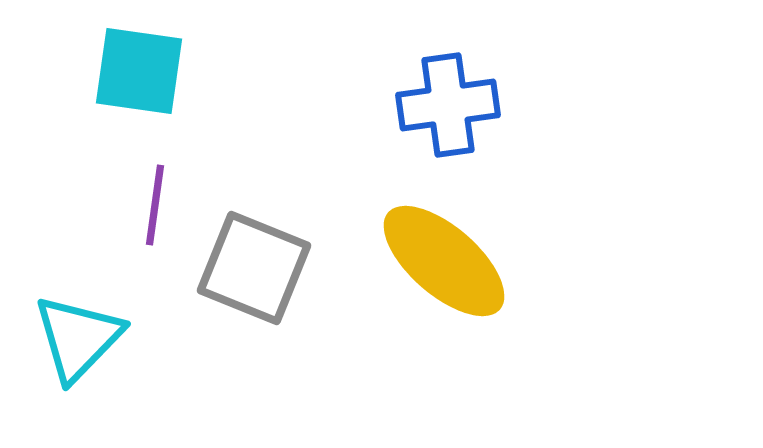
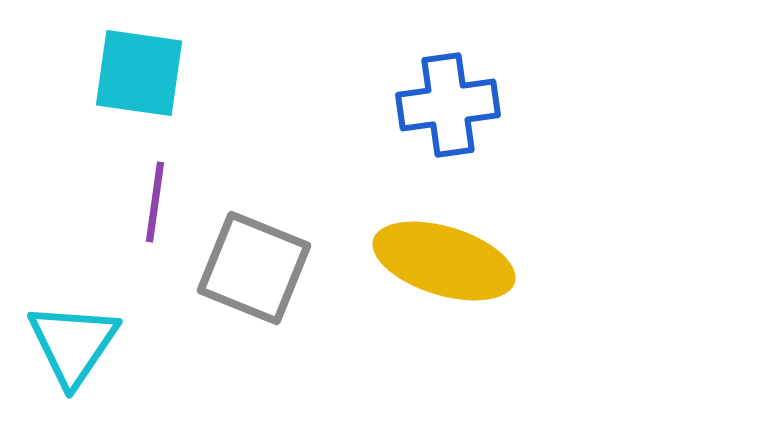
cyan square: moved 2 px down
purple line: moved 3 px up
yellow ellipse: rotated 24 degrees counterclockwise
cyan triangle: moved 5 px left, 6 px down; rotated 10 degrees counterclockwise
